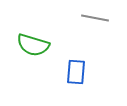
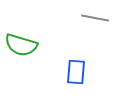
green semicircle: moved 12 px left
